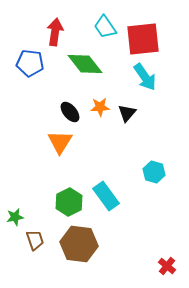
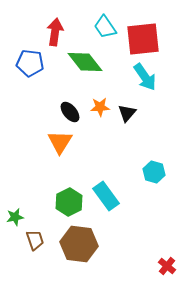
green diamond: moved 2 px up
